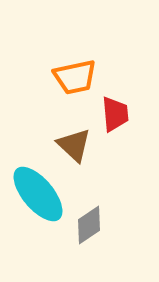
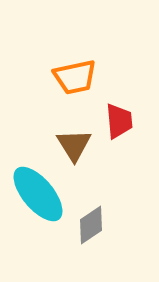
red trapezoid: moved 4 px right, 7 px down
brown triangle: rotated 15 degrees clockwise
gray diamond: moved 2 px right
